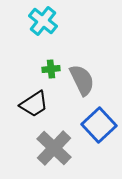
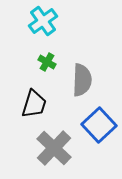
cyan cross: rotated 16 degrees clockwise
green cross: moved 4 px left, 7 px up; rotated 36 degrees clockwise
gray semicircle: rotated 28 degrees clockwise
black trapezoid: rotated 40 degrees counterclockwise
